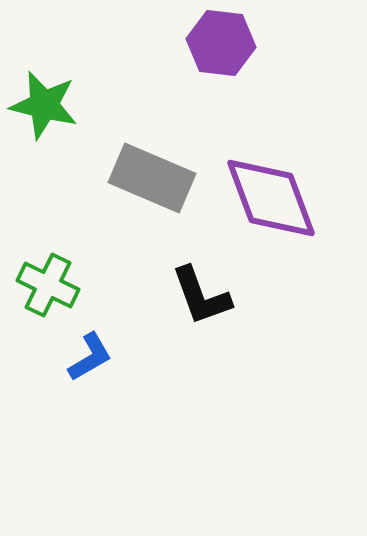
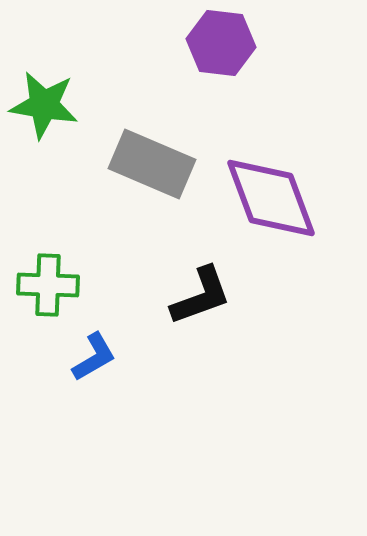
green star: rotated 4 degrees counterclockwise
gray rectangle: moved 14 px up
green cross: rotated 24 degrees counterclockwise
black L-shape: rotated 90 degrees counterclockwise
blue L-shape: moved 4 px right
